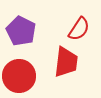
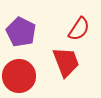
purple pentagon: moved 1 px down
red trapezoid: rotated 28 degrees counterclockwise
